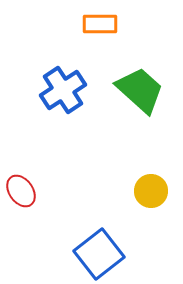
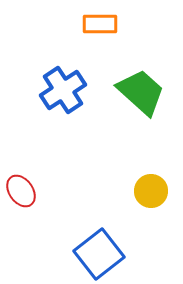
green trapezoid: moved 1 px right, 2 px down
